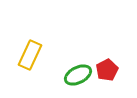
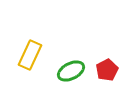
green ellipse: moved 7 px left, 4 px up
